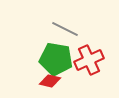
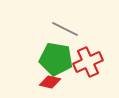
red cross: moved 1 px left, 2 px down
red diamond: moved 1 px down
